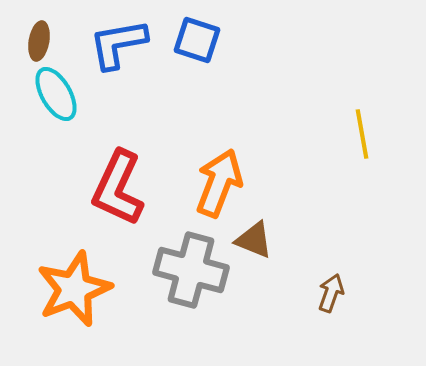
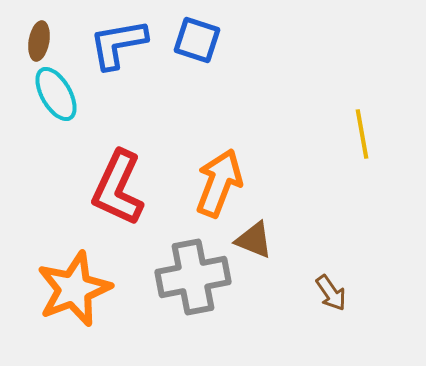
gray cross: moved 2 px right, 7 px down; rotated 26 degrees counterclockwise
brown arrow: rotated 126 degrees clockwise
